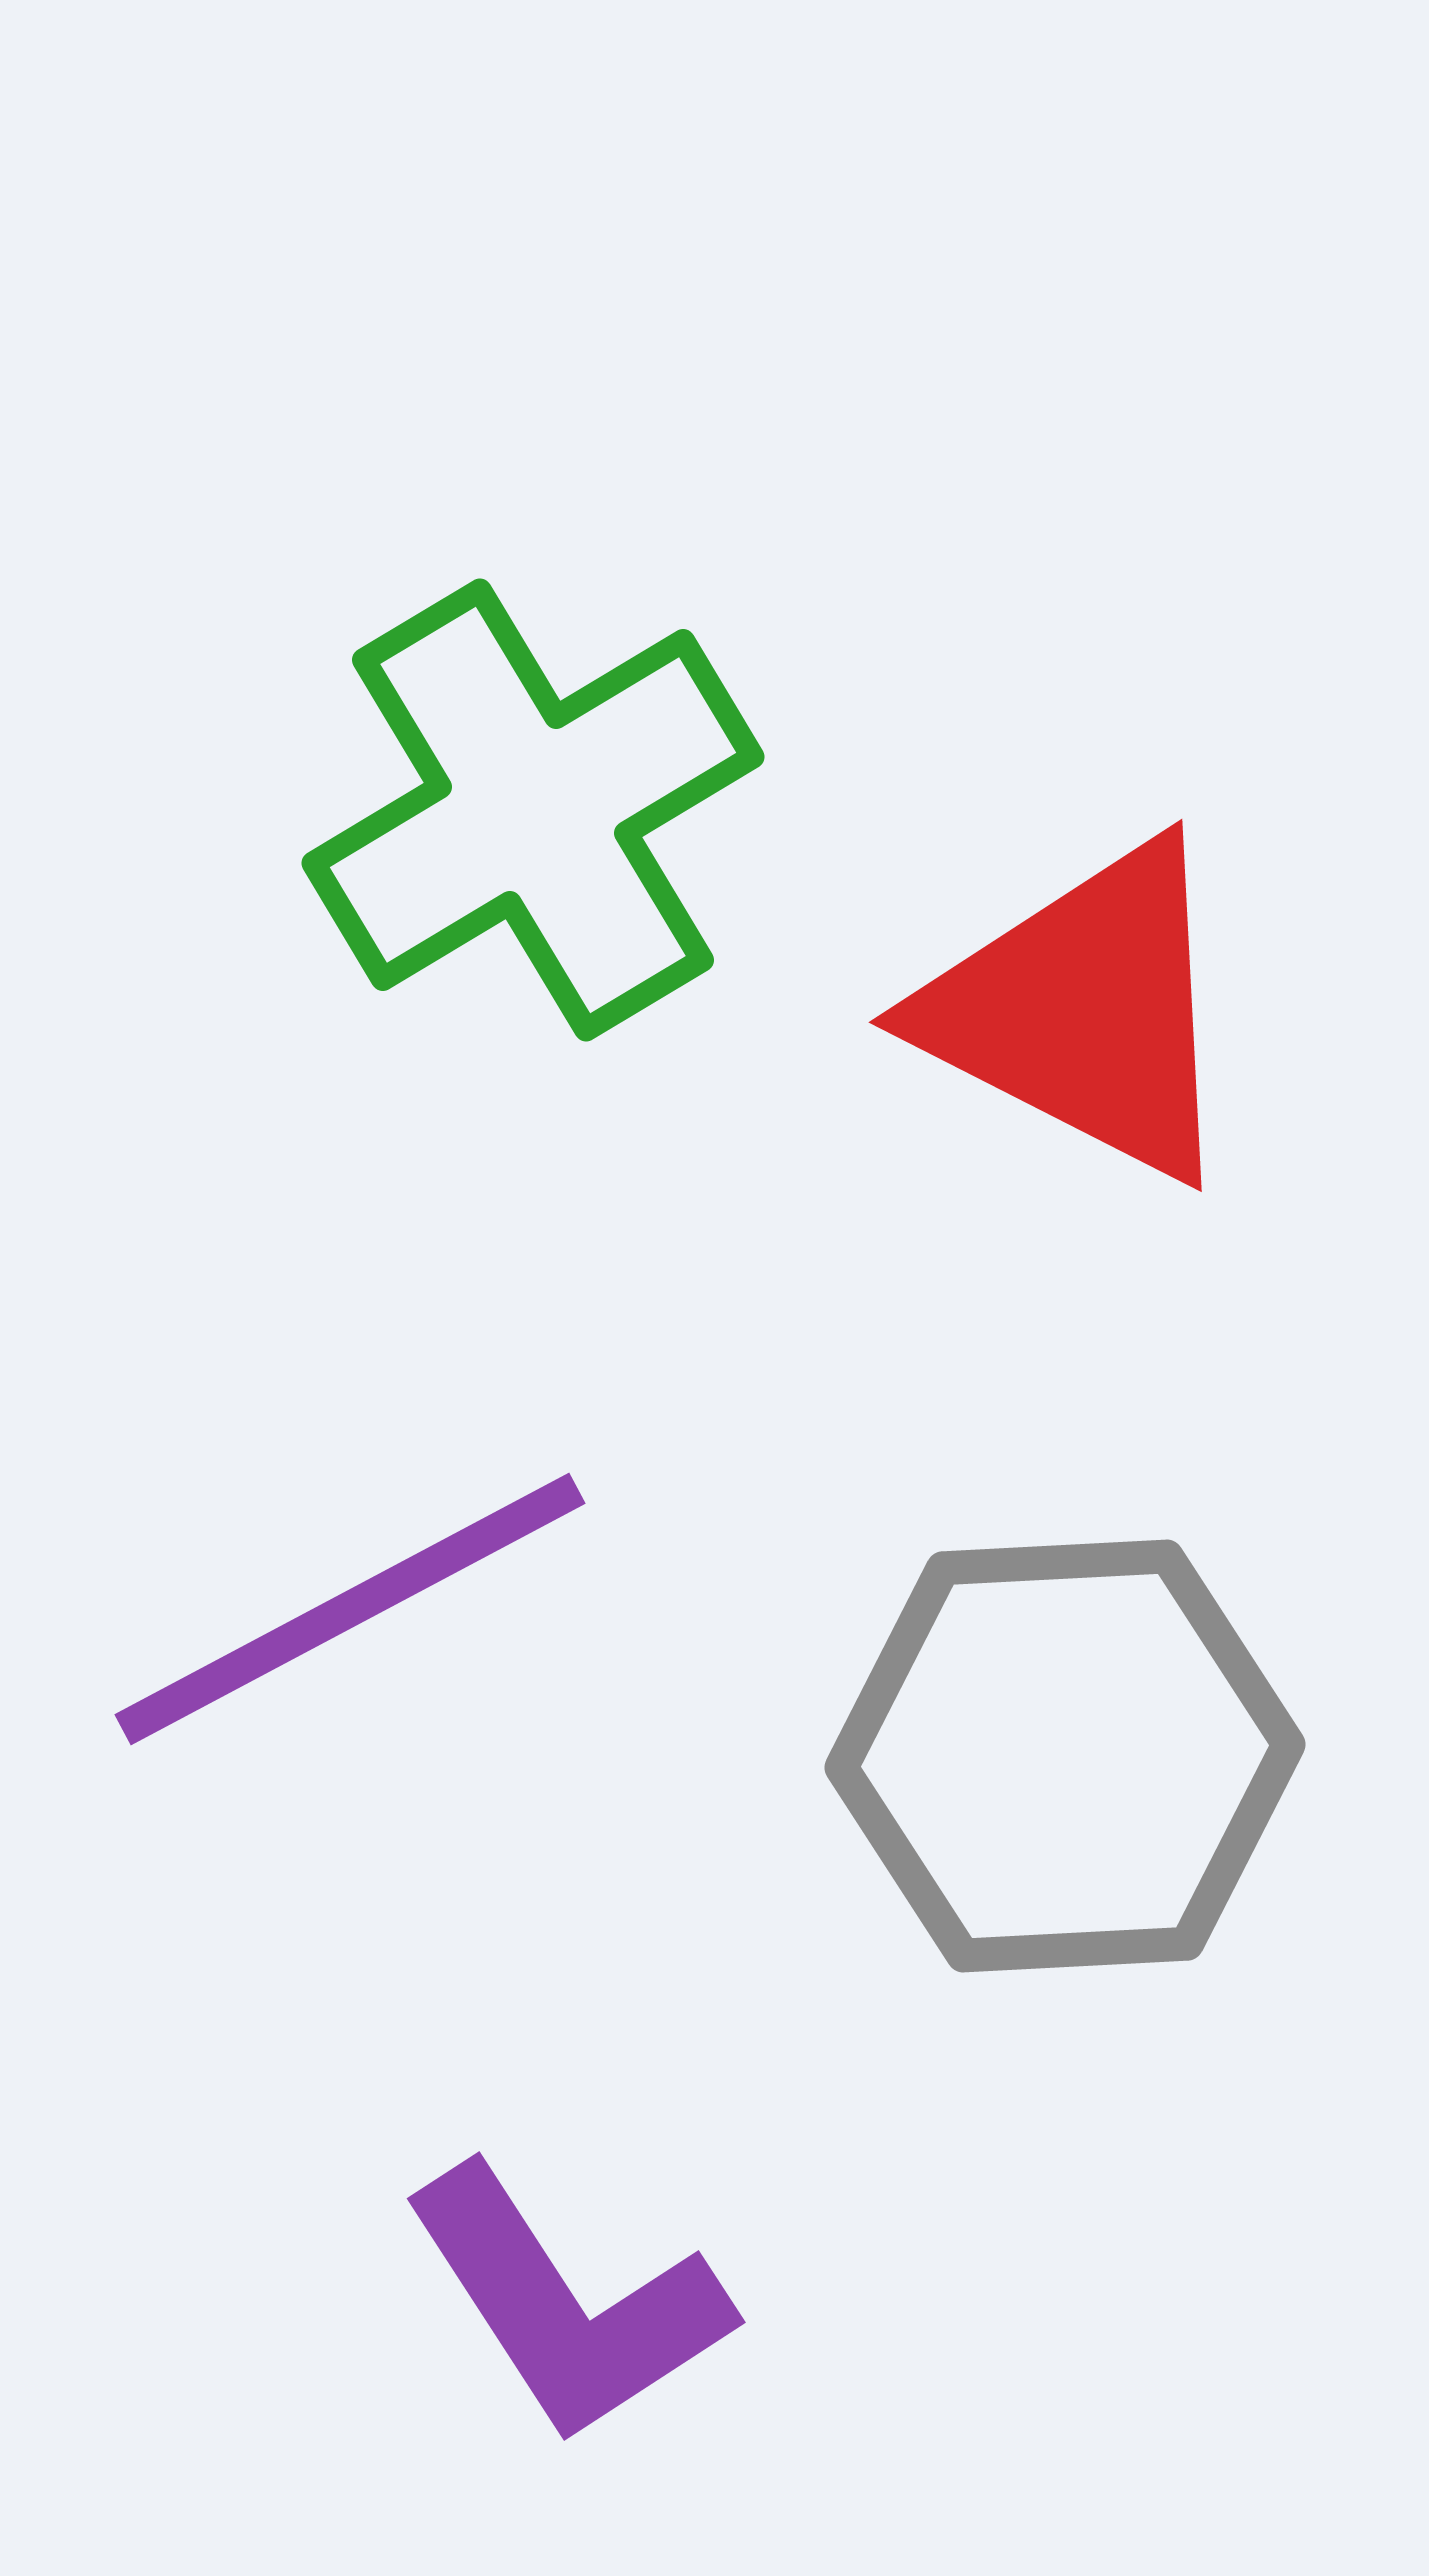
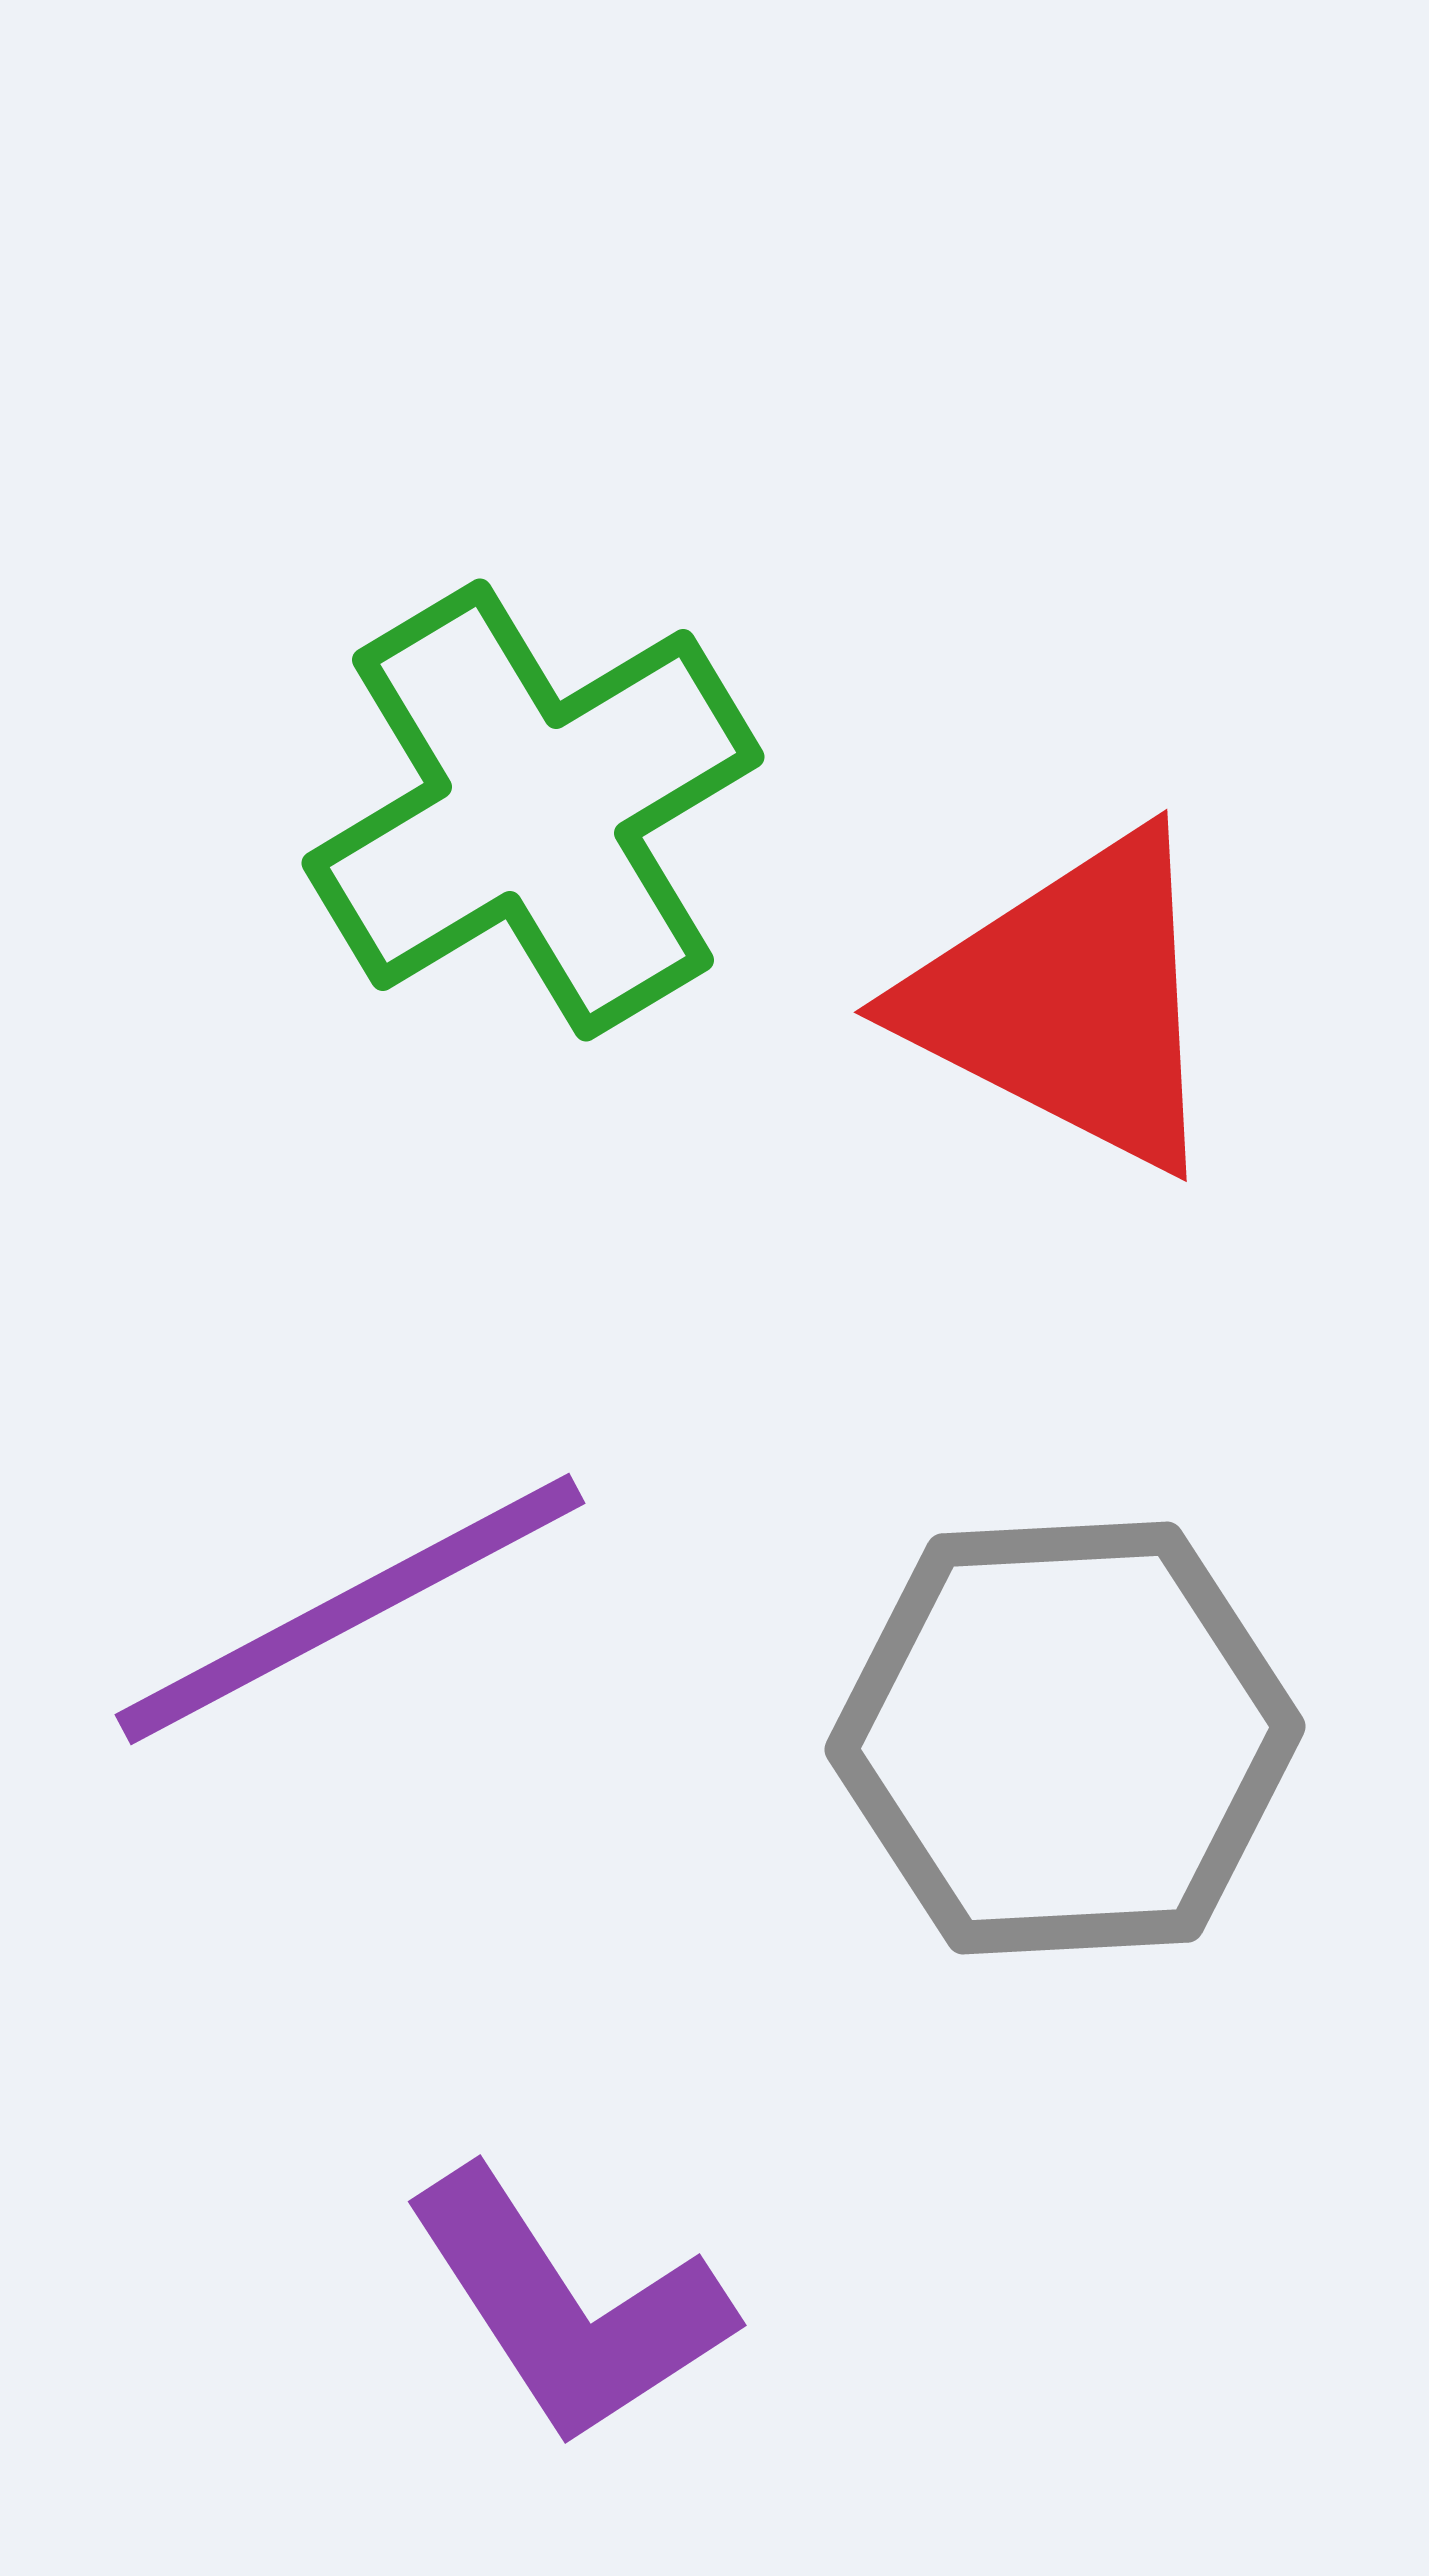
red triangle: moved 15 px left, 10 px up
gray hexagon: moved 18 px up
purple L-shape: moved 1 px right, 3 px down
